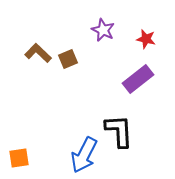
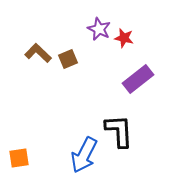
purple star: moved 4 px left, 1 px up
red star: moved 22 px left, 1 px up
